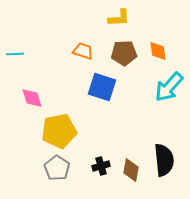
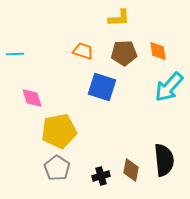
black cross: moved 10 px down
